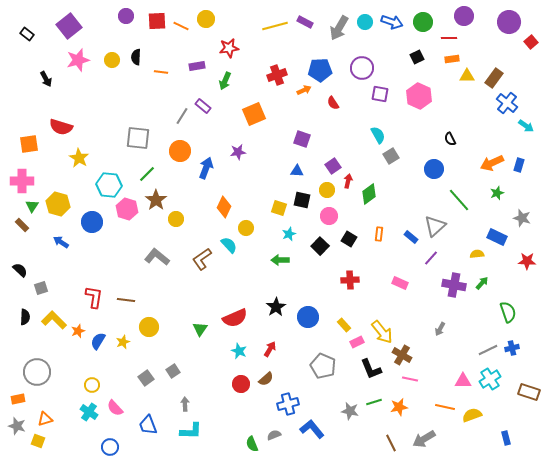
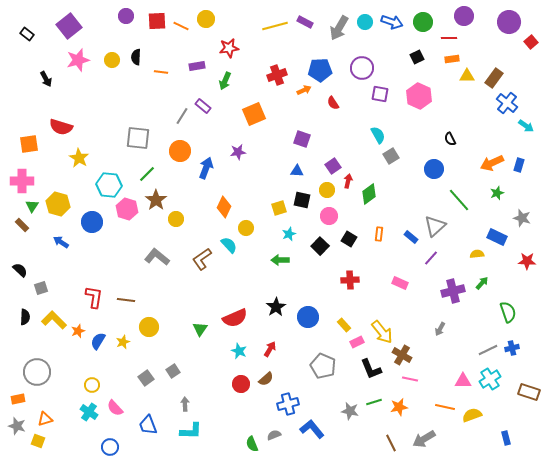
yellow square at (279, 208): rotated 35 degrees counterclockwise
purple cross at (454, 285): moved 1 px left, 6 px down; rotated 25 degrees counterclockwise
